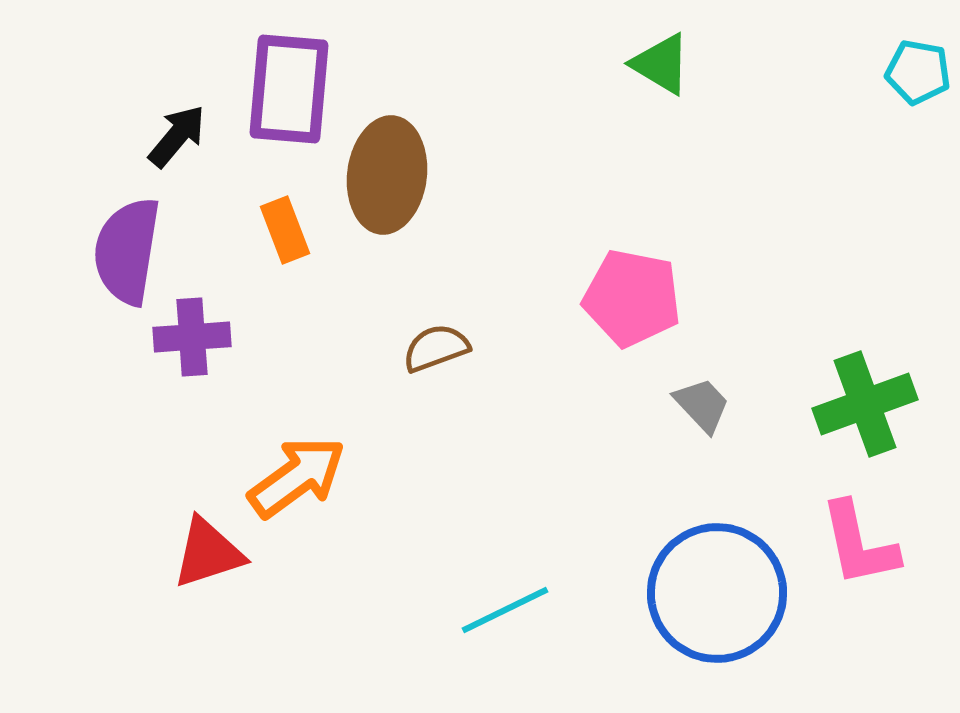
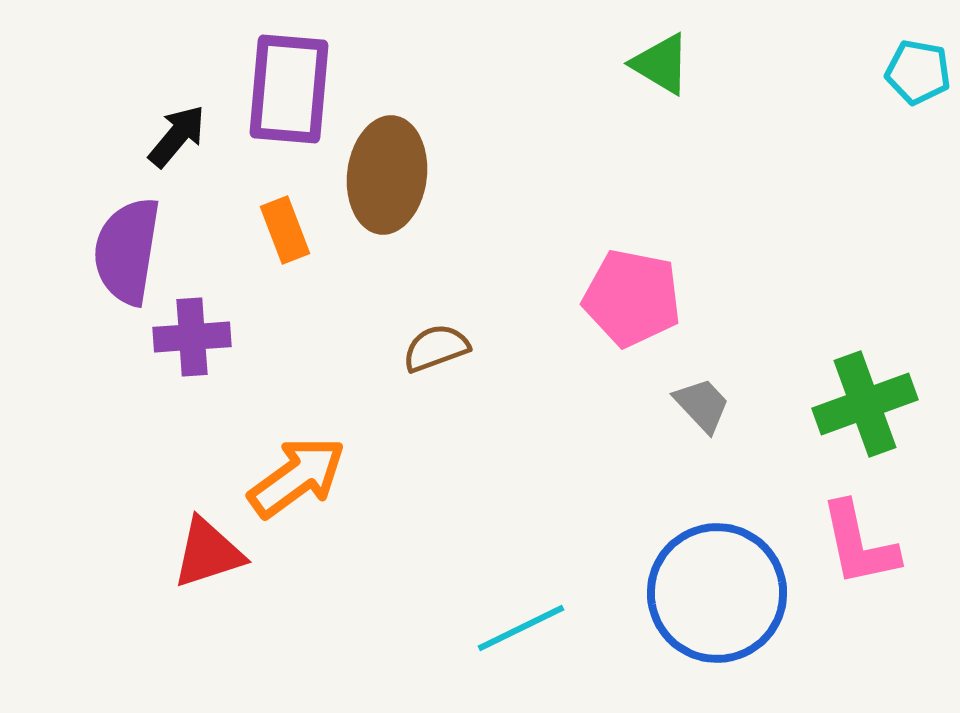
cyan line: moved 16 px right, 18 px down
